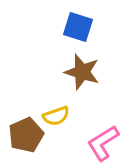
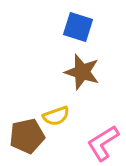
brown pentagon: moved 1 px right, 1 px down; rotated 12 degrees clockwise
